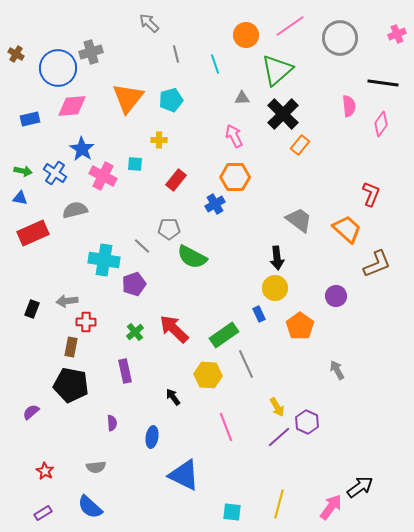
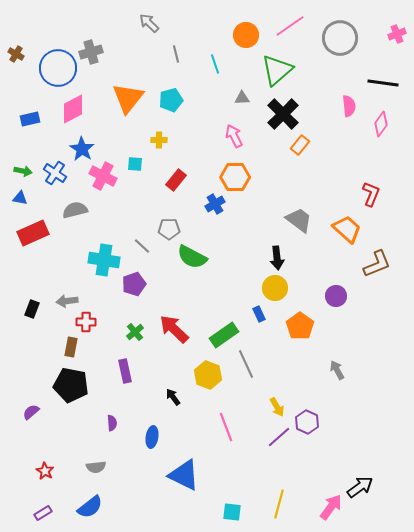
pink diamond at (72, 106): moved 1 px right, 3 px down; rotated 24 degrees counterclockwise
yellow hexagon at (208, 375): rotated 16 degrees clockwise
blue semicircle at (90, 507): rotated 80 degrees counterclockwise
